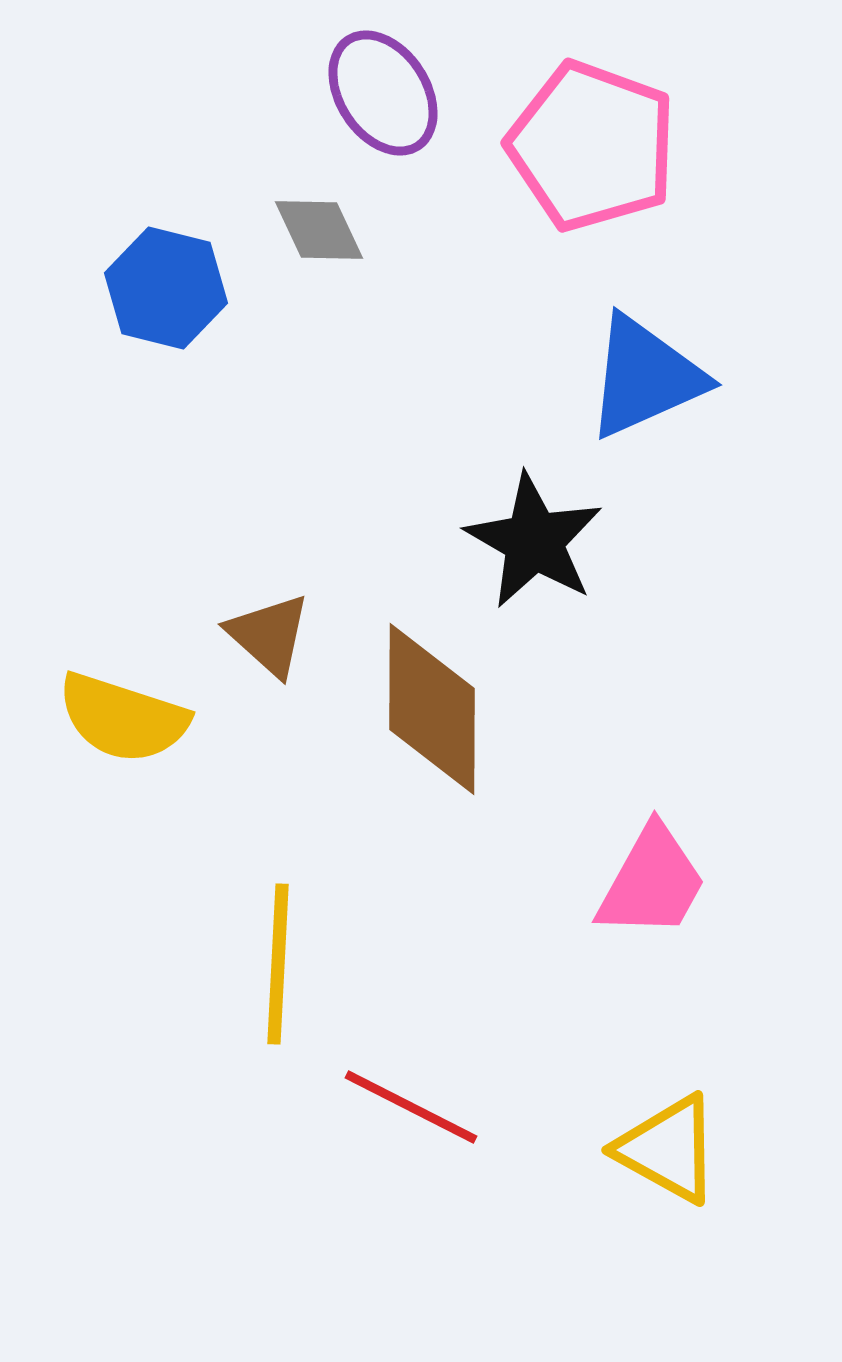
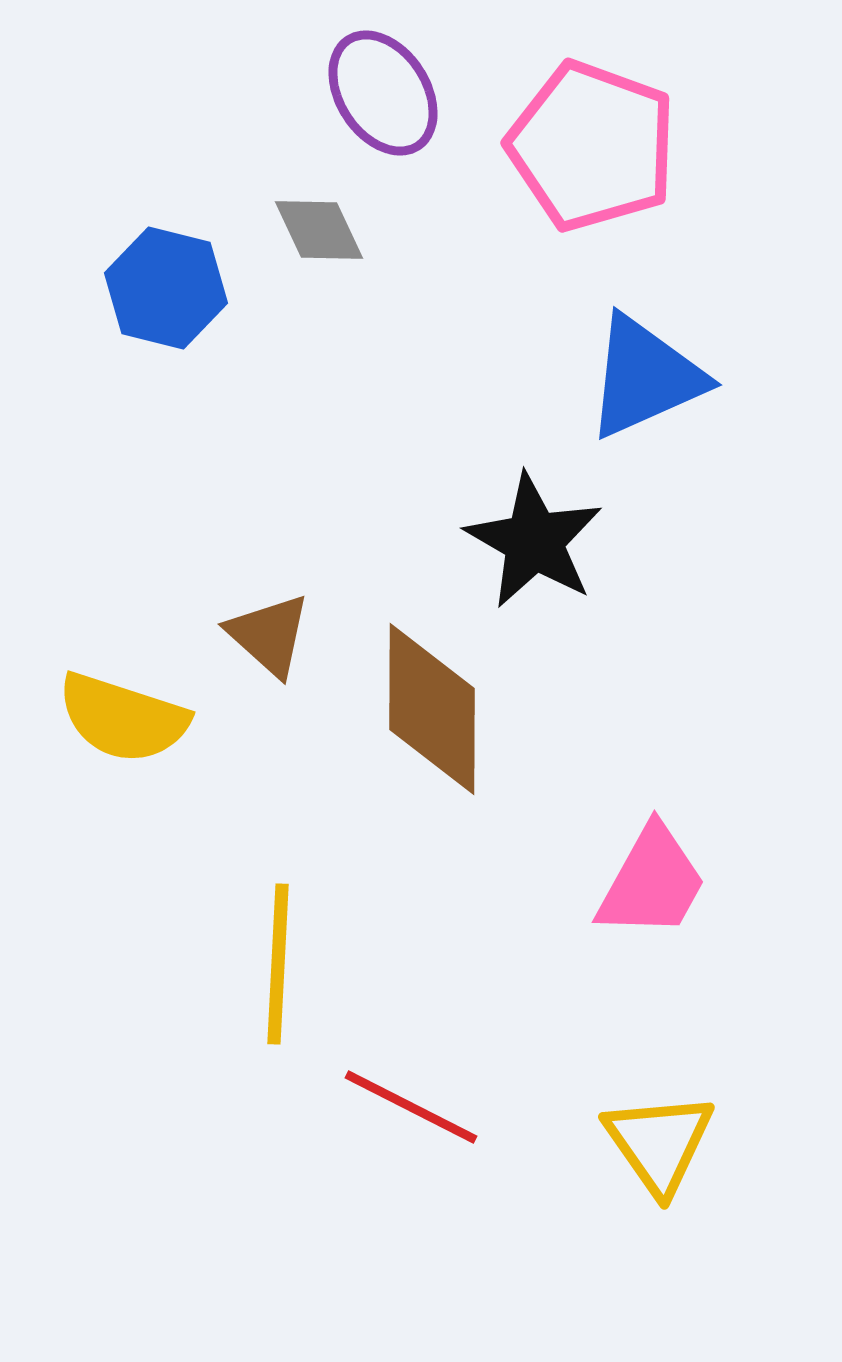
yellow triangle: moved 9 px left, 6 px up; rotated 26 degrees clockwise
